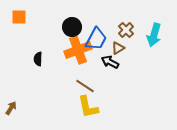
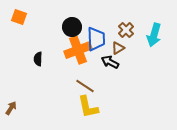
orange square: rotated 21 degrees clockwise
blue trapezoid: rotated 30 degrees counterclockwise
